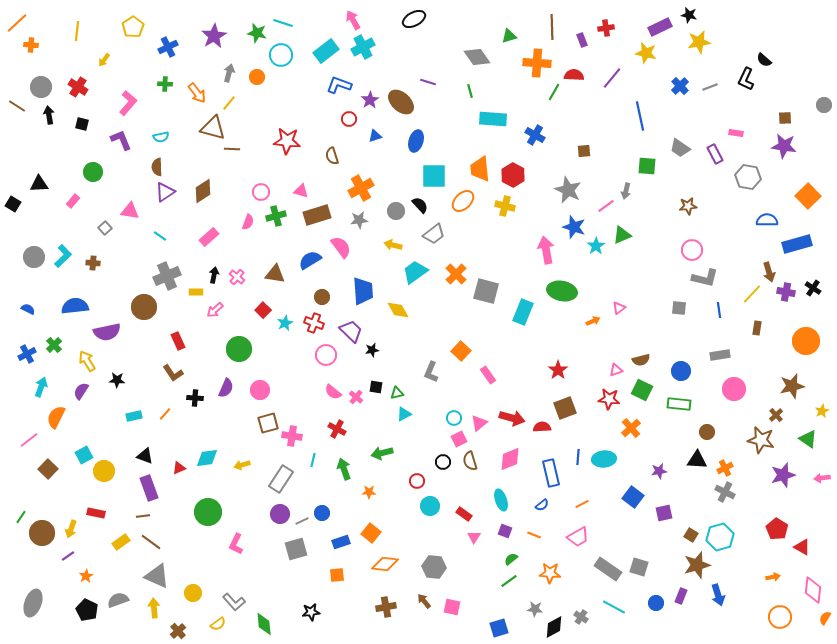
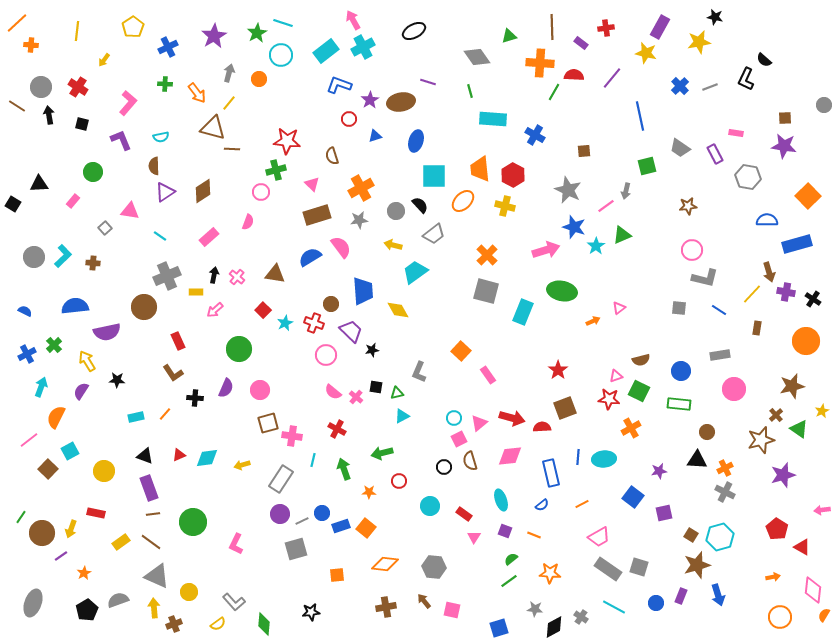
black star at (689, 15): moved 26 px right, 2 px down
black ellipse at (414, 19): moved 12 px down
purple rectangle at (660, 27): rotated 35 degrees counterclockwise
green star at (257, 33): rotated 30 degrees clockwise
purple rectangle at (582, 40): moved 1 px left, 3 px down; rotated 32 degrees counterclockwise
orange cross at (537, 63): moved 3 px right
orange circle at (257, 77): moved 2 px right, 2 px down
brown ellipse at (401, 102): rotated 52 degrees counterclockwise
green square at (647, 166): rotated 18 degrees counterclockwise
brown semicircle at (157, 167): moved 3 px left, 1 px up
pink triangle at (301, 191): moved 11 px right, 7 px up; rotated 28 degrees clockwise
green cross at (276, 216): moved 46 px up
pink arrow at (546, 250): rotated 84 degrees clockwise
blue semicircle at (310, 260): moved 3 px up
orange cross at (456, 274): moved 31 px right, 19 px up
black cross at (813, 288): moved 11 px down
brown circle at (322, 297): moved 9 px right, 7 px down
blue semicircle at (28, 309): moved 3 px left, 2 px down
blue line at (719, 310): rotated 49 degrees counterclockwise
pink triangle at (616, 370): moved 6 px down
gray L-shape at (431, 372): moved 12 px left
green square at (642, 390): moved 3 px left, 1 px down
cyan triangle at (404, 414): moved 2 px left, 2 px down
cyan rectangle at (134, 416): moved 2 px right, 1 px down
orange cross at (631, 428): rotated 12 degrees clockwise
green triangle at (808, 439): moved 9 px left, 10 px up
brown star at (761, 440): rotated 28 degrees counterclockwise
cyan square at (84, 455): moved 14 px left, 4 px up
pink diamond at (510, 459): moved 3 px up; rotated 15 degrees clockwise
black circle at (443, 462): moved 1 px right, 5 px down
red triangle at (179, 468): moved 13 px up
pink arrow at (822, 478): moved 32 px down
red circle at (417, 481): moved 18 px left
green circle at (208, 512): moved 15 px left, 10 px down
brown line at (143, 516): moved 10 px right, 2 px up
orange square at (371, 533): moved 5 px left, 5 px up
pink trapezoid at (578, 537): moved 21 px right
blue rectangle at (341, 542): moved 16 px up
purple line at (68, 556): moved 7 px left
orange star at (86, 576): moved 2 px left, 3 px up
yellow circle at (193, 593): moved 4 px left, 1 px up
pink square at (452, 607): moved 3 px down
black pentagon at (87, 610): rotated 15 degrees clockwise
orange semicircle at (825, 618): moved 1 px left, 3 px up
green diamond at (264, 624): rotated 10 degrees clockwise
brown cross at (178, 631): moved 4 px left, 7 px up; rotated 21 degrees clockwise
